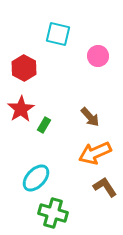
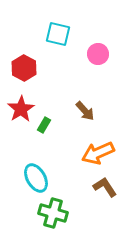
pink circle: moved 2 px up
brown arrow: moved 5 px left, 6 px up
orange arrow: moved 3 px right
cyan ellipse: rotated 72 degrees counterclockwise
